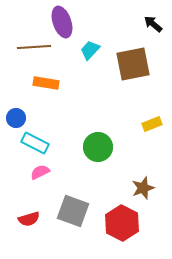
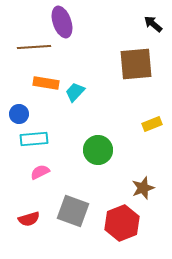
cyan trapezoid: moved 15 px left, 42 px down
brown square: moved 3 px right; rotated 6 degrees clockwise
blue circle: moved 3 px right, 4 px up
cyan rectangle: moved 1 px left, 4 px up; rotated 32 degrees counterclockwise
green circle: moved 3 px down
red hexagon: rotated 12 degrees clockwise
